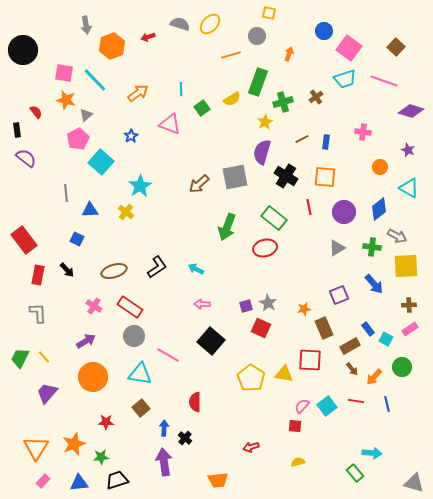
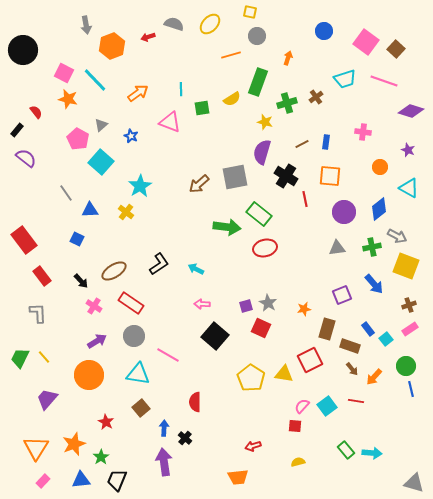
yellow square at (269, 13): moved 19 px left, 1 px up
gray semicircle at (180, 24): moved 6 px left
brown square at (396, 47): moved 2 px down
pink square at (349, 48): moved 17 px right, 6 px up
orange arrow at (289, 54): moved 1 px left, 4 px down
pink square at (64, 73): rotated 18 degrees clockwise
orange star at (66, 100): moved 2 px right, 1 px up
green cross at (283, 102): moved 4 px right, 1 px down
green square at (202, 108): rotated 28 degrees clockwise
gray triangle at (86, 115): moved 15 px right, 10 px down
yellow star at (265, 122): rotated 28 degrees counterclockwise
pink triangle at (170, 124): moved 2 px up
black rectangle at (17, 130): rotated 48 degrees clockwise
blue star at (131, 136): rotated 16 degrees counterclockwise
pink pentagon at (78, 139): rotated 15 degrees counterclockwise
brown line at (302, 139): moved 5 px down
orange square at (325, 177): moved 5 px right, 1 px up
gray line at (66, 193): rotated 30 degrees counterclockwise
red line at (309, 207): moved 4 px left, 8 px up
green rectangle at (274, 218): moved 15 px left, 4 px up
green arrow at (227, 227): rotated 104 degrees counterclockwise
green cross at (372, 247): rotated 18 degrees counterclockwise
gray triangle at (337, 248): rotated 24 degrees clockwise
yellow square at (406, 266): rotated 24 degrees clockwise
black L-shape at (157, 267): moved 2 px right, 3 px up
black arrow at (67, 270): moved 14 px right, 11 px down
brown ellipse at (114, 271): rotated 15 degrees counterclockwise
red rectangle at (38, 275): moved 4 px right, 1 px down; rotated 48 degrees counterclockwise
purple square at (339, 295): moved 3 px right
brown cross at (409, 305): rotated 16 degrees counterclockwise
red rectangle at (130, 307): moved 1 px right, 4 px up
brown rectangle at (324, 328): moved 3 px right, 1 px down; rotated 40 degrees clockwise
cyan square at (386, 339): rotated 24 degrees clockwise
purple arrow at (86, 341): moved 11 px right
black square at (211, 341): moved 4 px right, 5 px up
brown rectangle at (350, 346): rotated 48 degrees clockwise
red square at (310, 360): rotated 30 degrees counterclockwise
green circle at (402, 367): moved 4 px right, 1 px up
cyan triangle at (140, 374): moved 2 px left
orange circle at (93, 377): moved 4 px left, 2 px up
purple trapezoid at (47, 393): moved 6 px down
blue line at (387, 404): moved 24 px right, 15 px up
red star at (106, 422): rotated 28 degrees clockwise
red arrow at (251, 447): moved 2 px right, 1 px up
green star at (101, 457): rotated 28 degrees counterclockwise
green rectangle at (355, 473): moved 9 px left, 23 px up
black trapezoid at (117, 480): rotated 50 degrees counterclockwise
orange trapezoid at (218, 480): moved 20 px right, 3 px up
blue triangle at (79, 483): moved 2 px right, 3 px up
